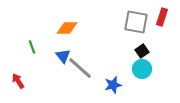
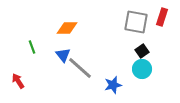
blue triangle: moved 1 px up
